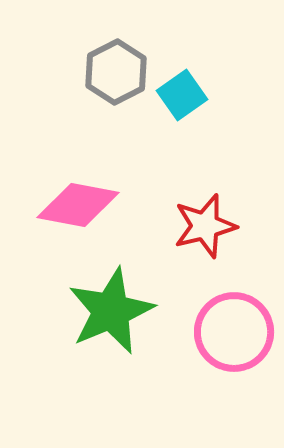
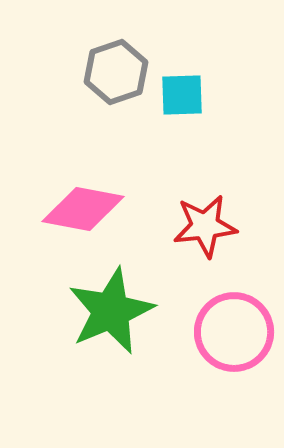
gray hexagon: rotated 8 degrees clockwise
cyan square: rotated 33 degrees clockwise
pink diamond: moved 5 px right, 4 px down
red star: rotated 8 degrees clockwise
